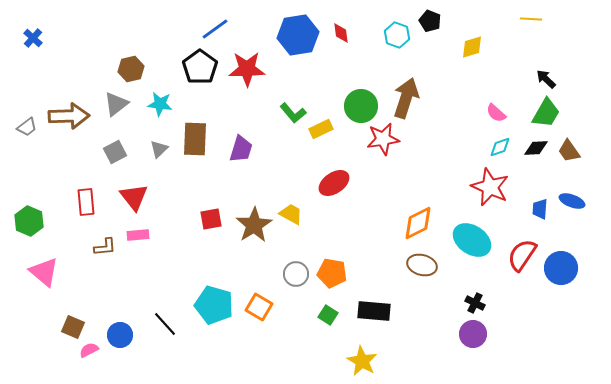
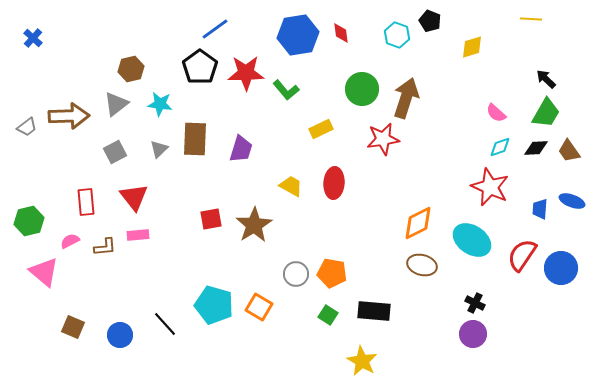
red star at (247, 69): moved 1 px left, 4 px down
green circle at (361, 106): moved 1 px right, 17 px up
green L-shape at (293, 113): moved 7 px left, 23 px up
red ellipse at (334, 183): rotated 52 degrees counterclockwise
yellow trapezoid at (291, 214): moved 28 px up
green hexagon at (29, 221): rotated 24 degrees clockwise
pink semicircle at (89, 350): moved 19 px left, 109 px up
